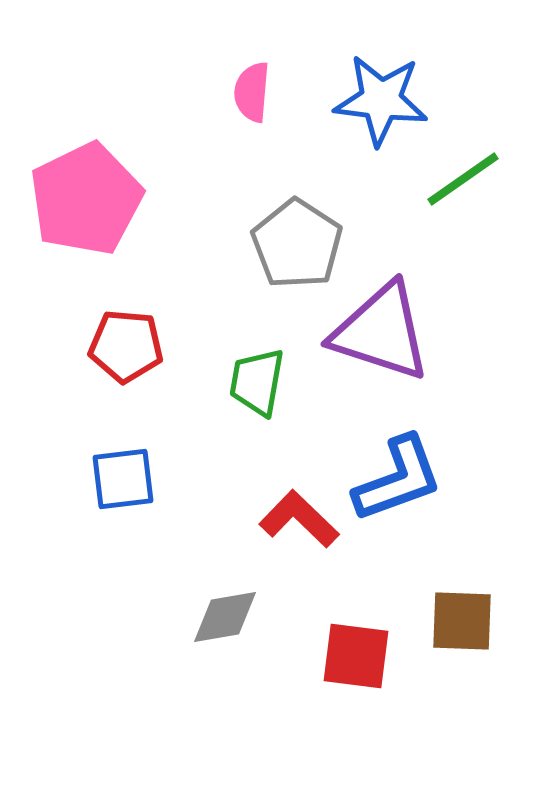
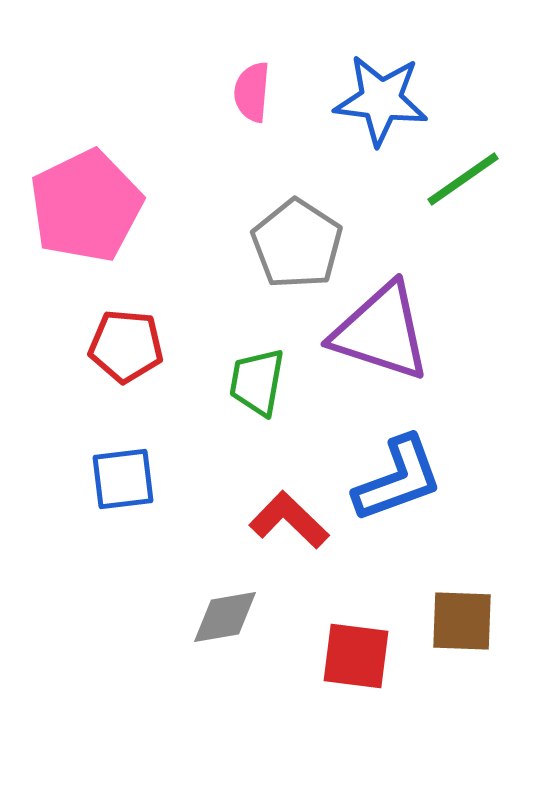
pink pentagon: moved 7 px down
red L-shape: moved 10 px left, 1 px down
